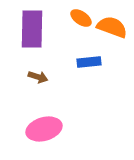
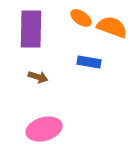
purple rectangle: moved 1 px left
blue rectangle: rotated 15 degrees clockwise
